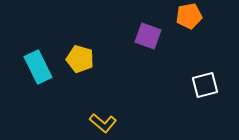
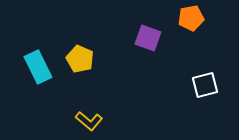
orange pentagon: moved 2 px right, 2 px down
purple square: moved 2 px down
yellow pentagon: rotated 8 degrees clockwise
yellow L-shape: moved 14 px left, 2 px up
